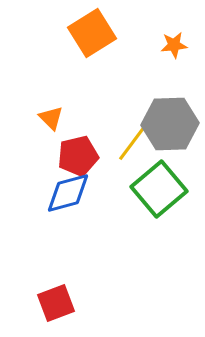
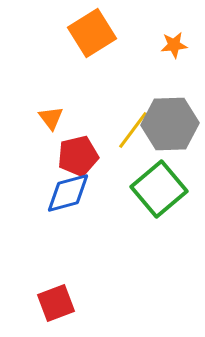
orange triangle: rotated 8 degrees clockwise
yellow line: moved 12 px up
